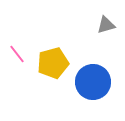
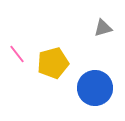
gray triangle: moved 3 px left, 3 px down
blue circle: moved 2 px right, 6 px down
